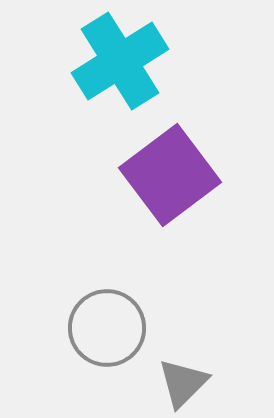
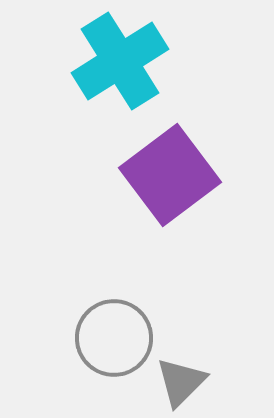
gray circle: moved 7 px right, 10 px down
gray triangle: moved 2 px left, 1 px up
